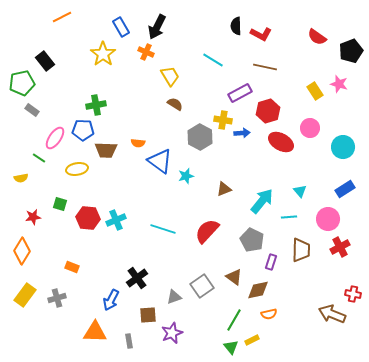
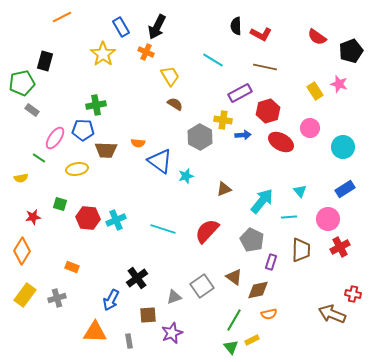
black rectangle at (45, 61): rotated 54 degrees clockwise
blue arrow at (242, 133): moved 1 px right, 2 px down
